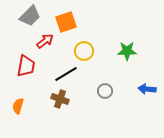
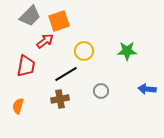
orange square: moved 7 px left, 1 px up
gray circle: moved 4 px left
brown cross: rotated 30 degrees counterclockwise
